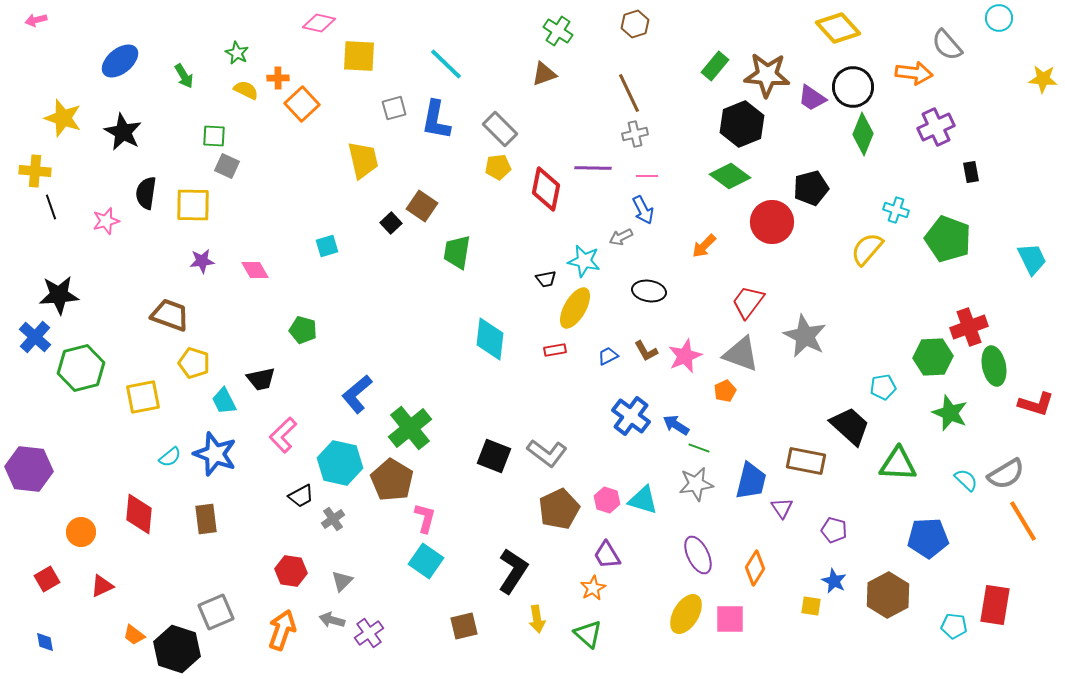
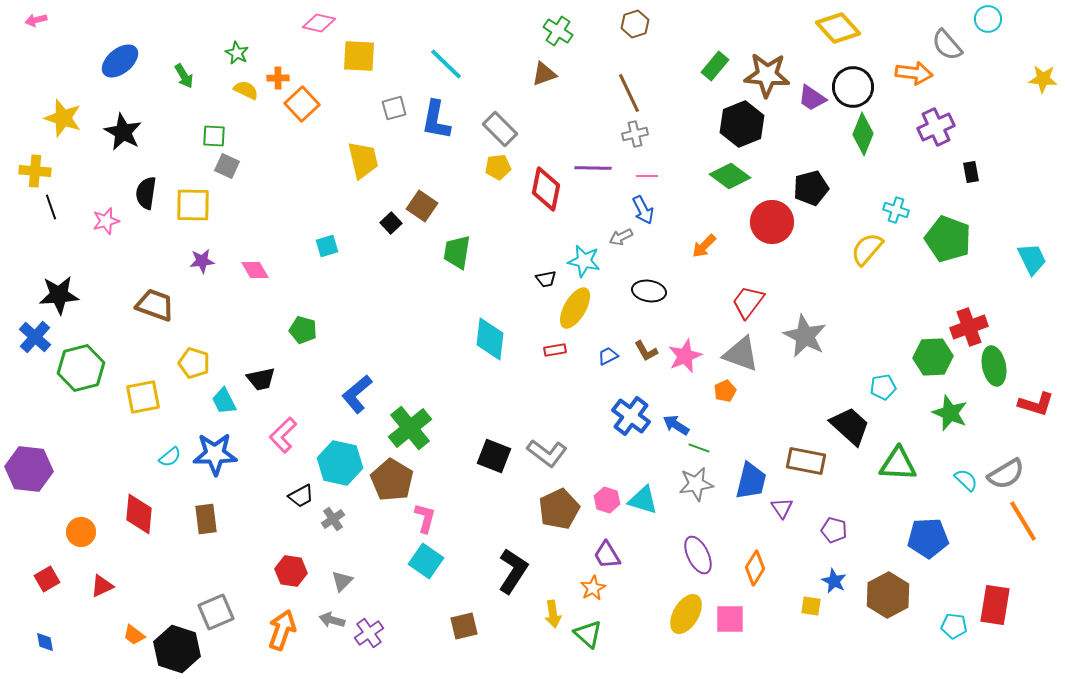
cyan circle at (999, 18): moved 11 px left, 1 px down
brown trapezoid at (170, 315): moved 15 px left, 10 px up
blue star at (215, 454): rotated 21 degrees counterclockwise
yellow arrow at (537, 619): moved 16 px right, 5 px up
